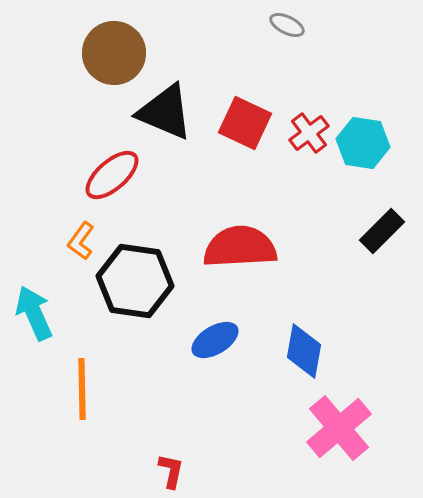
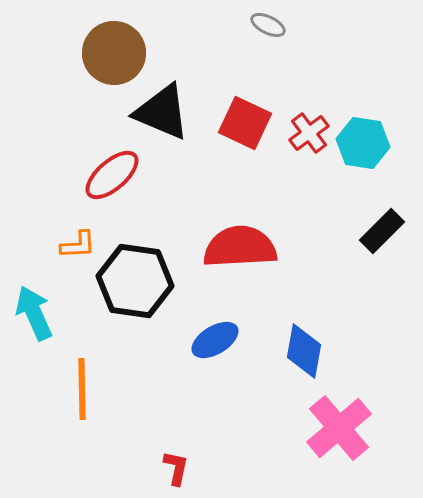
gray ellipse: moved 19 px left
black triangle: moved 3 px left
orange L-shape: moved 3 px left, 4 px down; rotated 129 degrees counterclockwise
red L-shape: moved 5 px right, 3 px up
